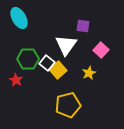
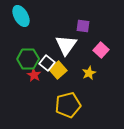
cyan ellipse: moved 2 px right, 2 px up
red star: moved 18 px right, 5 px up
